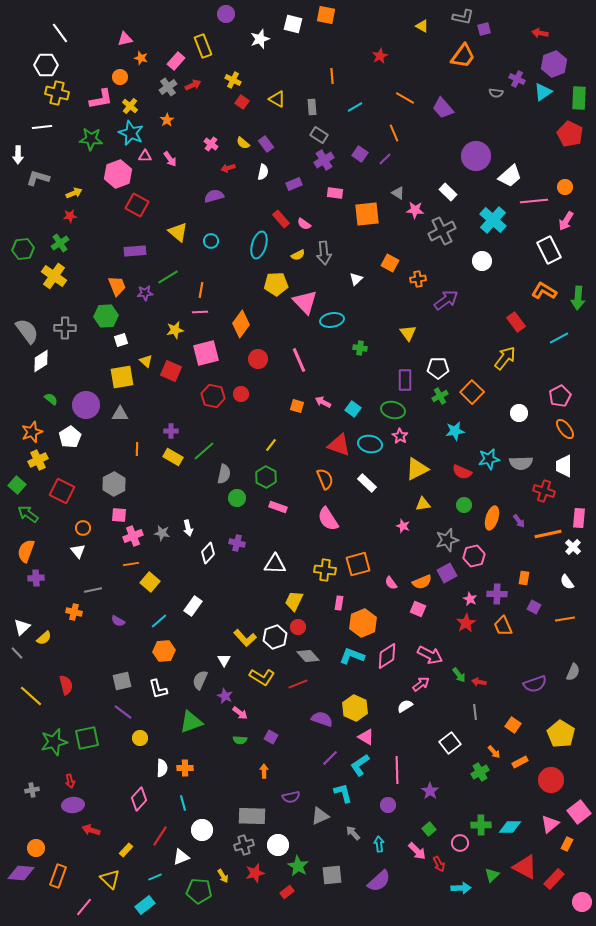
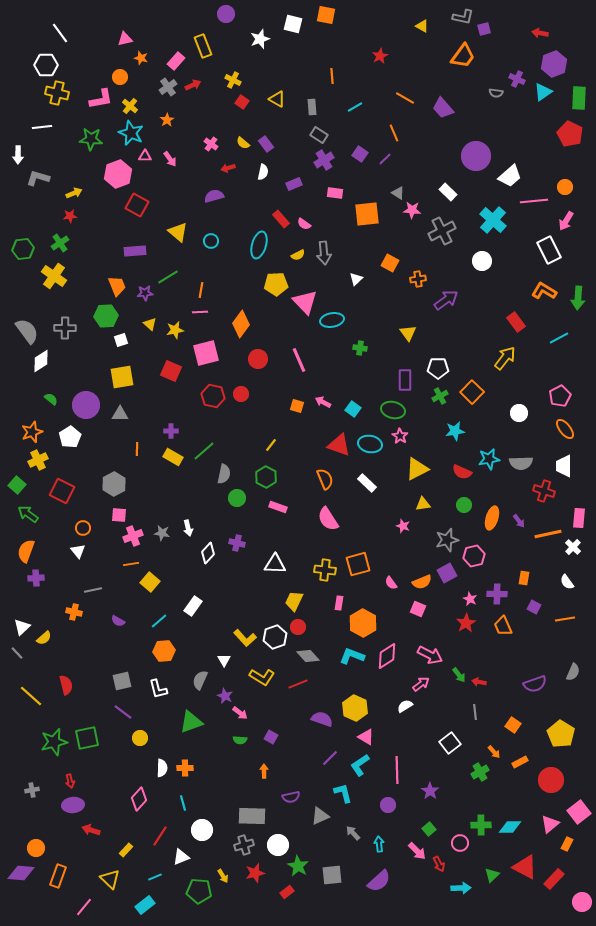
pink star at (415, 210): moved 3 px left
yellow triangle at (146, 361): moved 4 px right, 37 px up
orange hexagon at (363, 623): rotated 8 degrees counterclockwise
